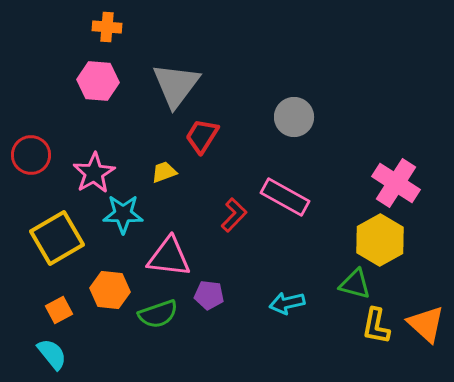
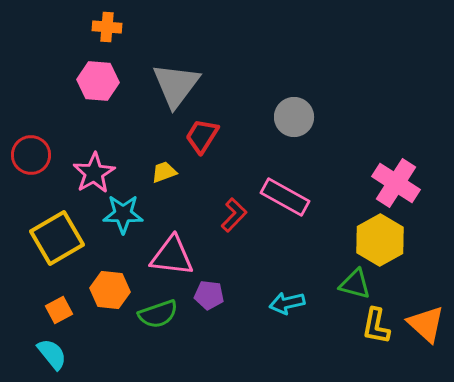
pink triangle: moved 3 px right, 1 px up
